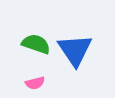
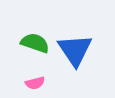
green semicircle: moved 1 px left, 1 px up
